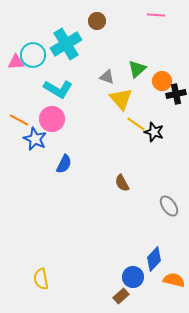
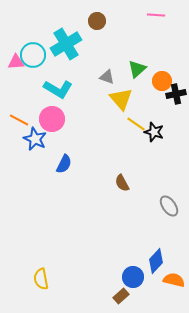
blue diamond: moved 2 px right, 2 px down
